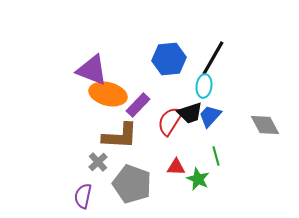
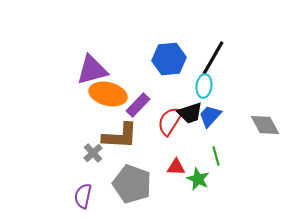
purple triangle: rotated 36 degrees counterclockwise
gray cross: moved 5 px left, 9 px up
